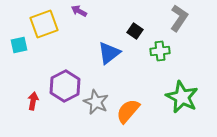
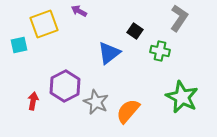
green cross: rotated 18 degrees clockwise
